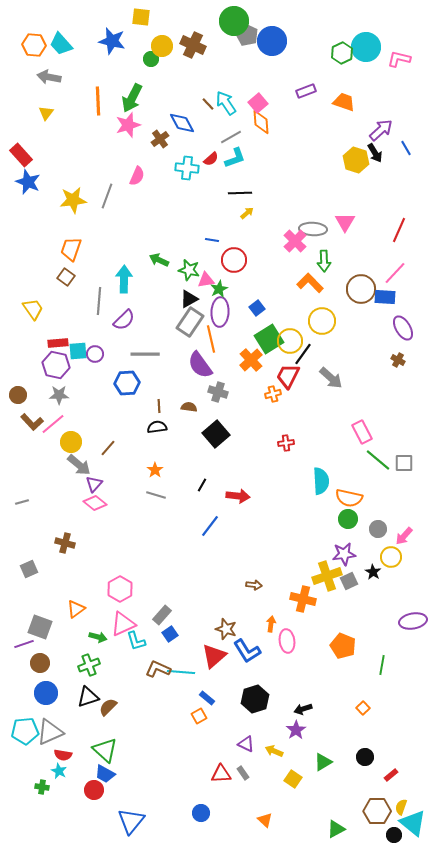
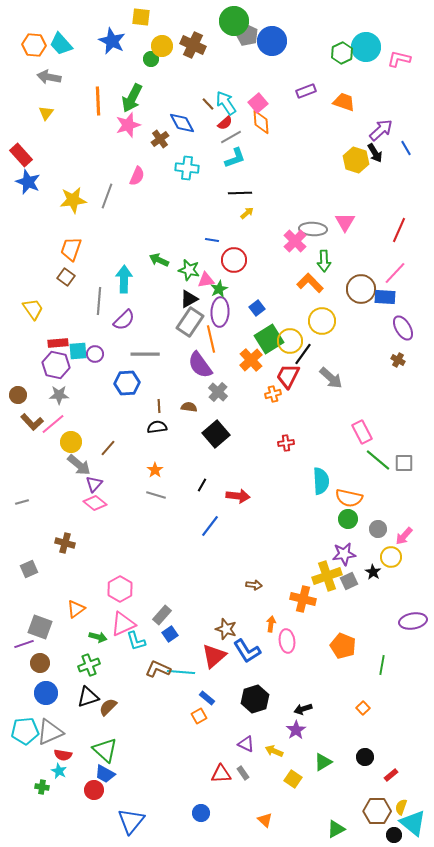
blue star at (112, 41): rotated 12 degrees clockwise
red semicircle at (211, 159): moved 14 px right, 36 px up
gray cross at (218, 392): rotated 24 degrees clockwise
